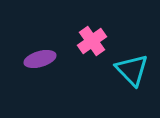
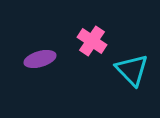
pink cross: rotated 20 degrees counterclockwise
